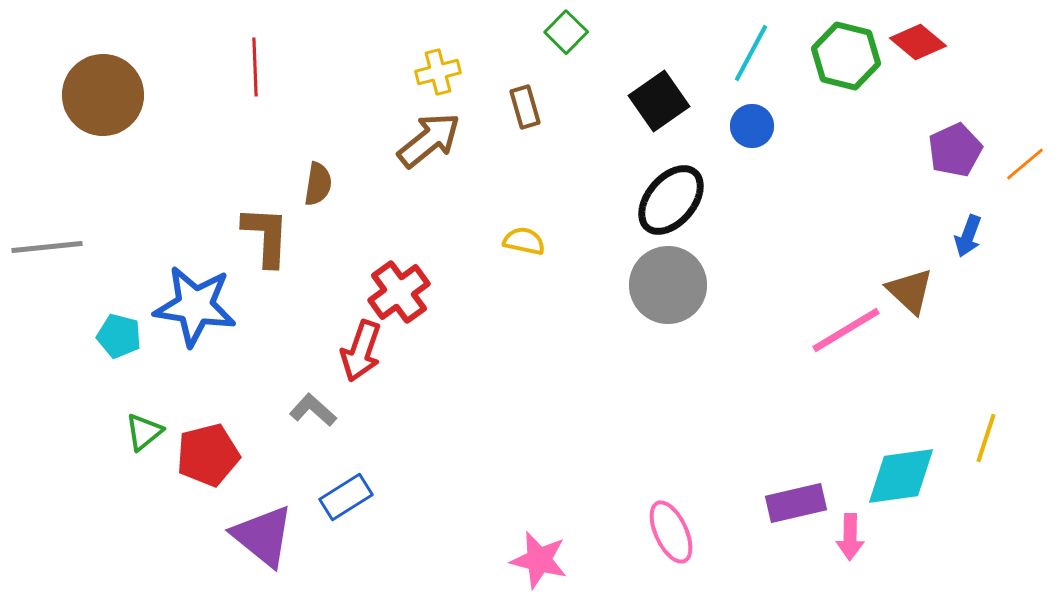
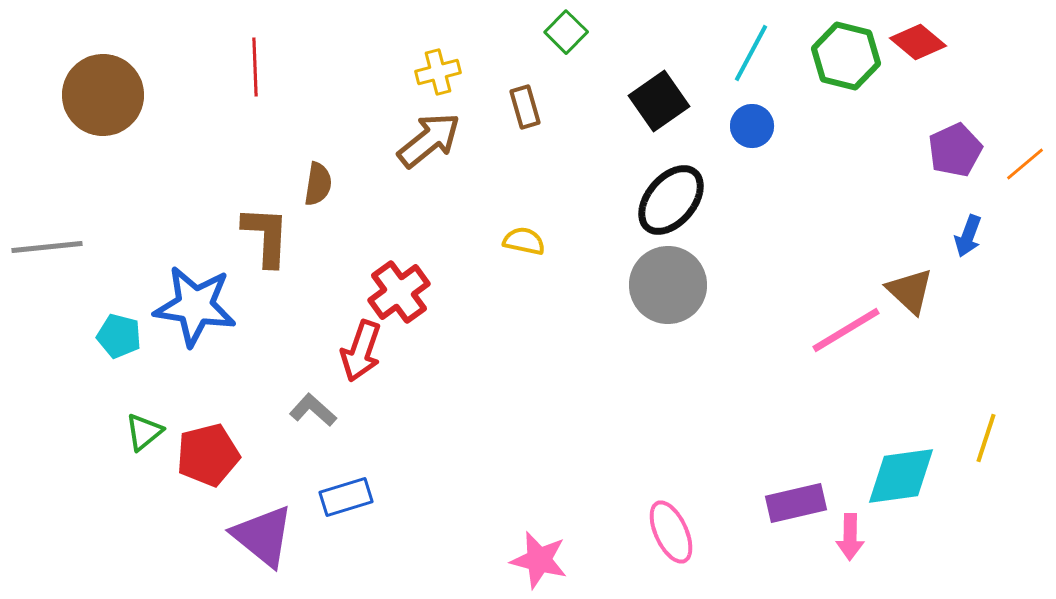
blue rectangle: rotated 15 degrees clockwise
